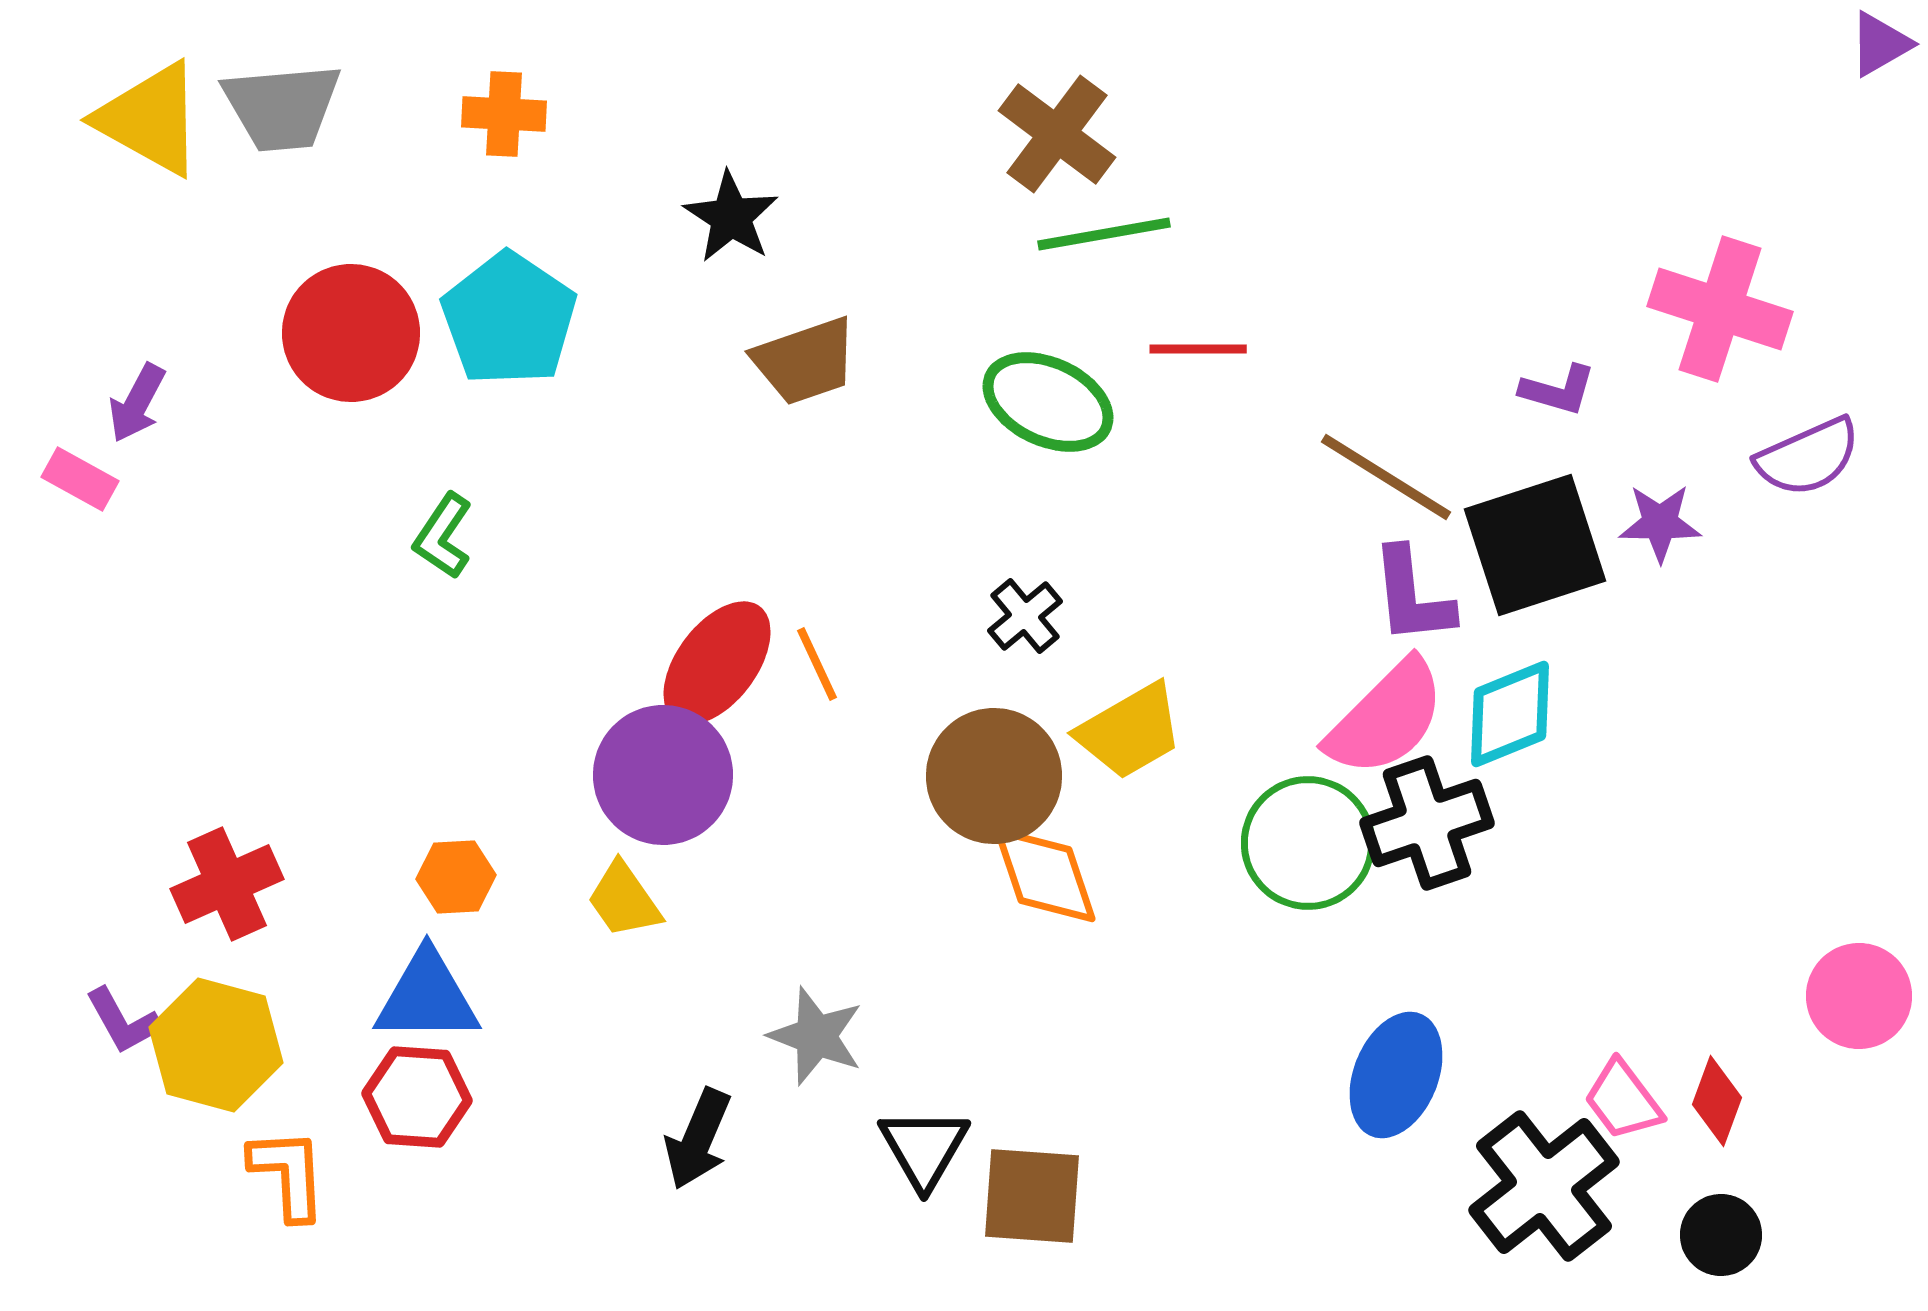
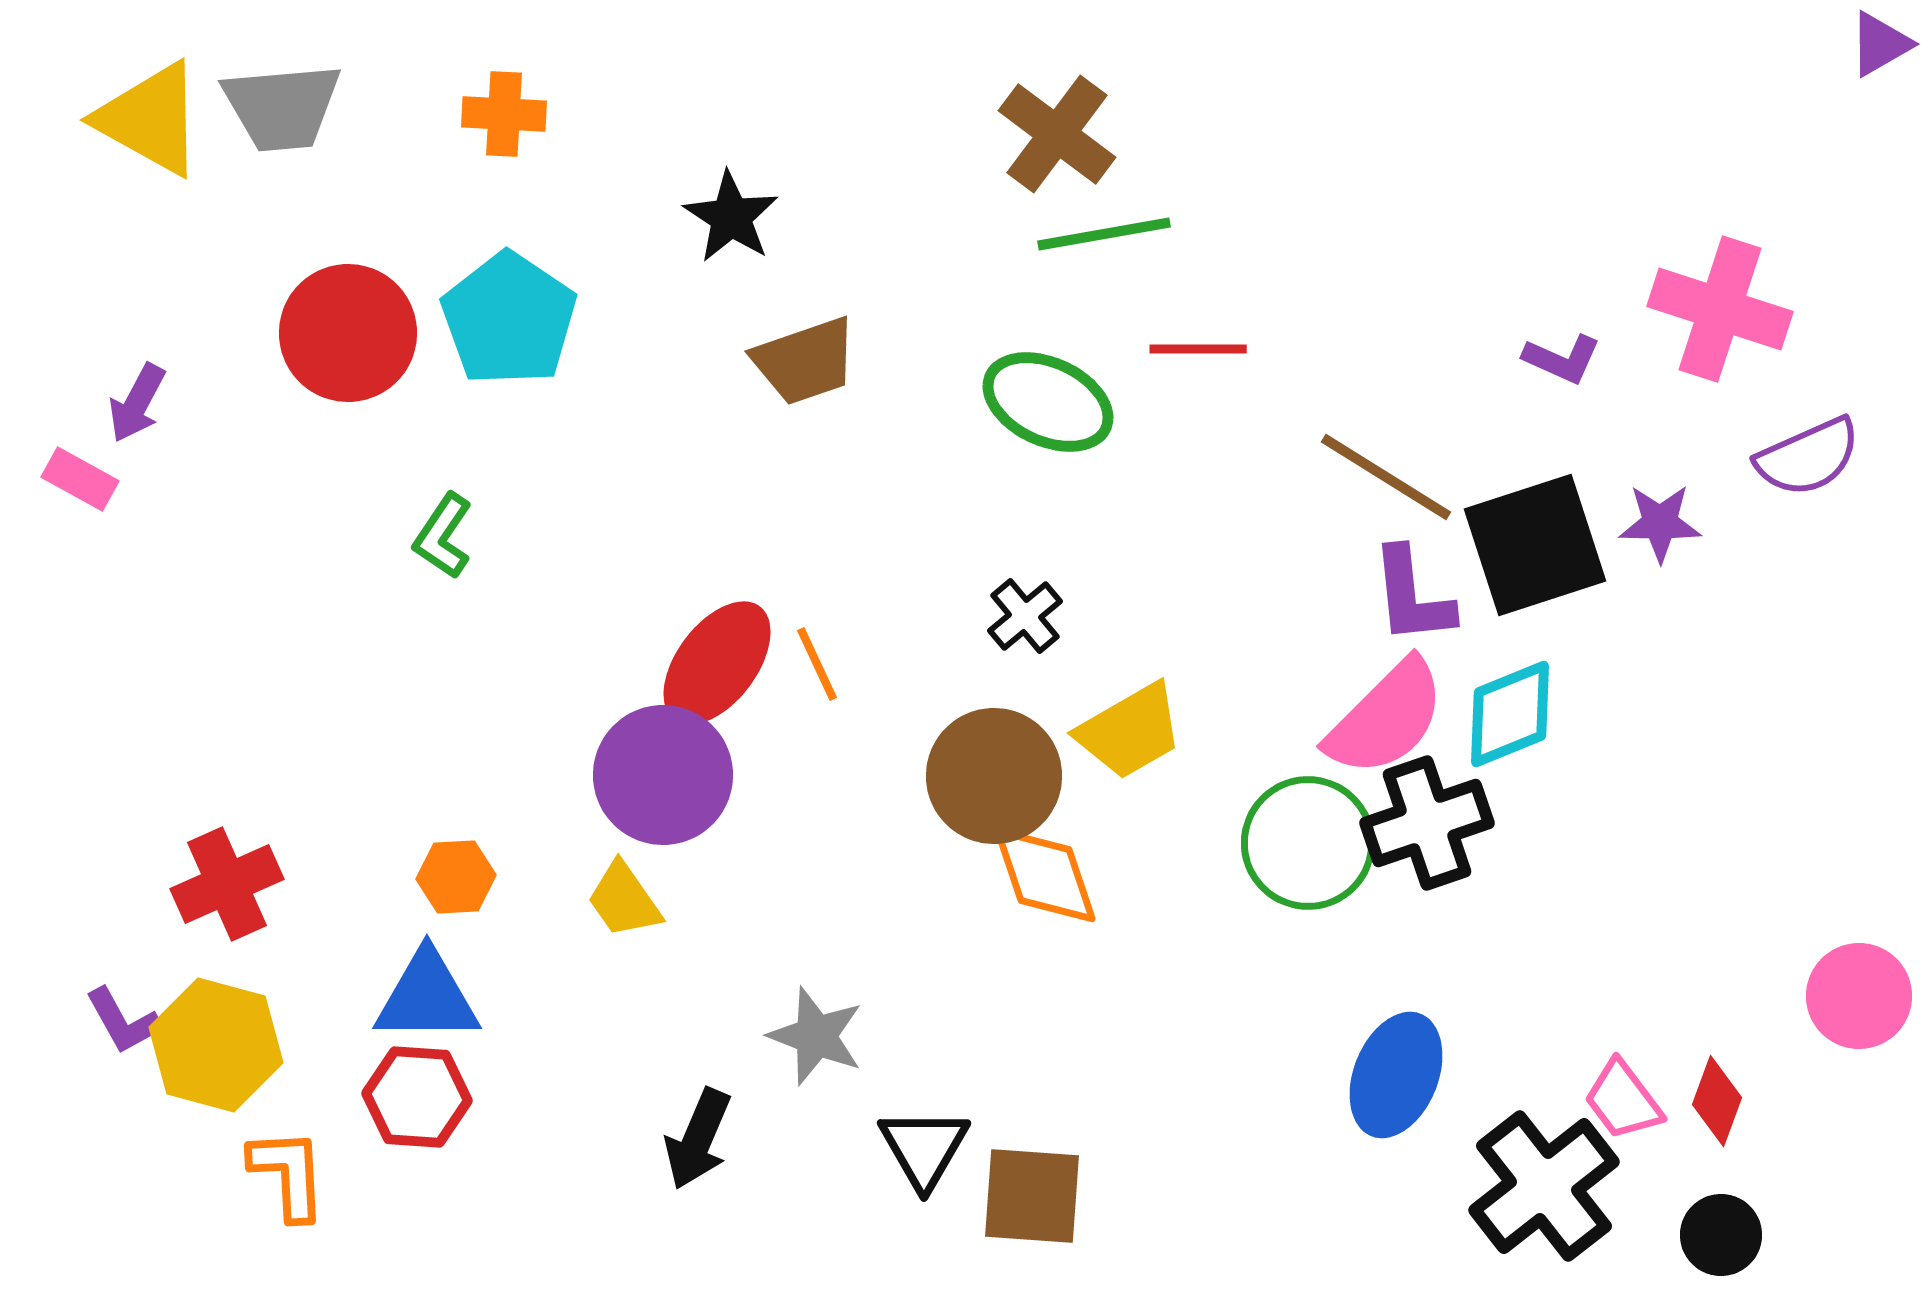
red circle at (351, 333): moved 3 px left
purple L-shape at (1558, 390): moved 4 px right, 31 px up; rotated 8 degrees clockwise
